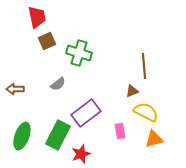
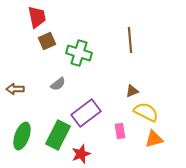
brown line: moved 14 px left, 26 px up
